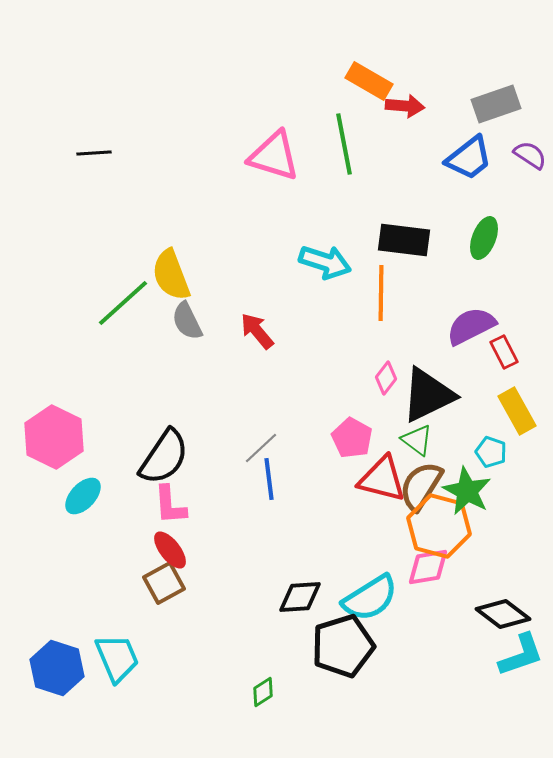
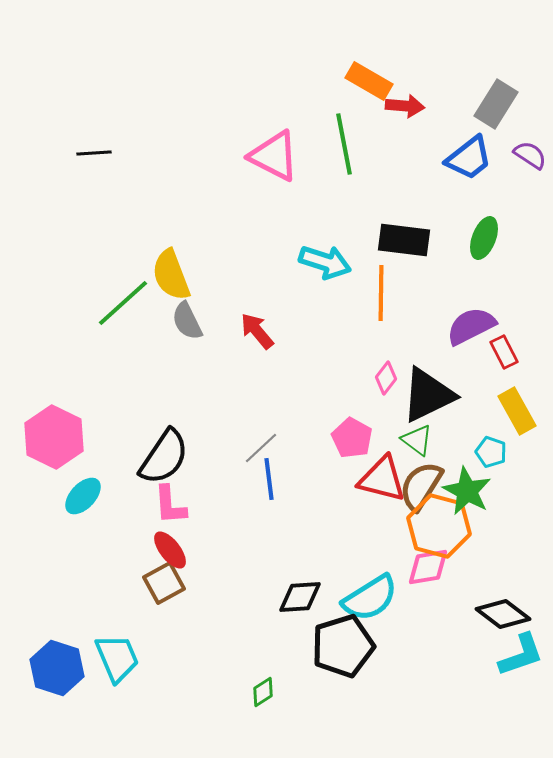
gray rectangle at (496, 104): rotated 39 degrees counterclockwise
pink triangle at (274, 156): rotated 10 degrees clockwise
